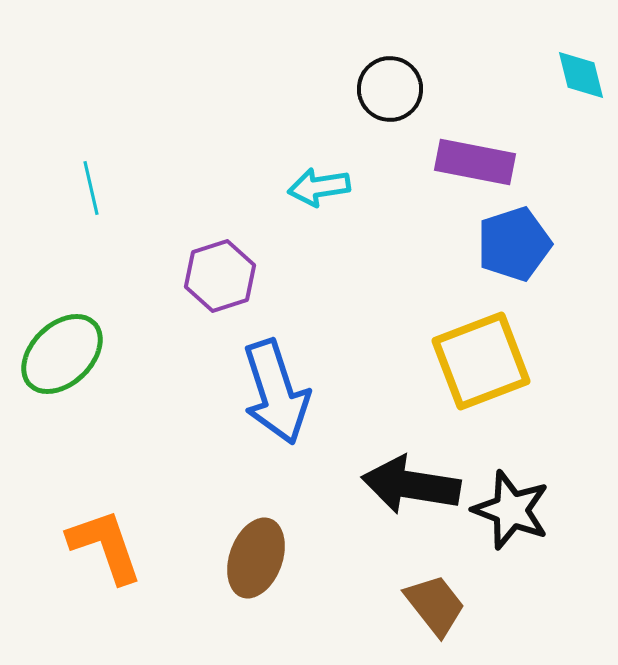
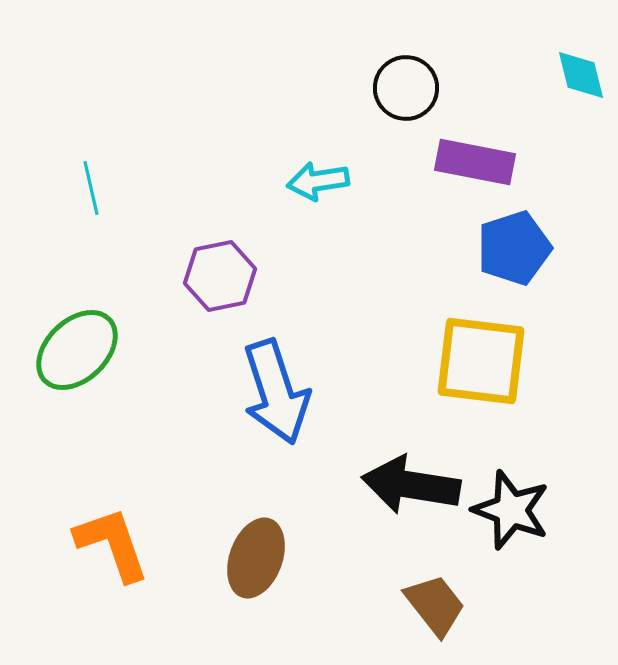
black circle: moved 16 px right, 1 px up
cyan arrow: moved 1 px left, 6 px up
blue pentagon: moved 4 px down
purple hexagon: rotated 6 degrees clockwise
green ellipse: moved 15 px right, 4 px up
yellow square: rotated 28 degrees clockwise
orange L-shape: moved 7 px right, 2 px up
